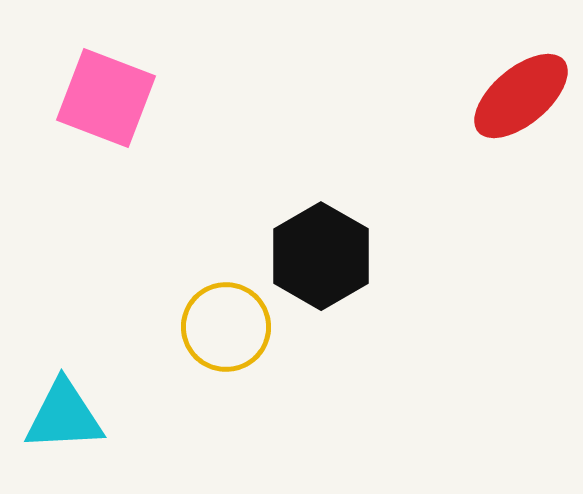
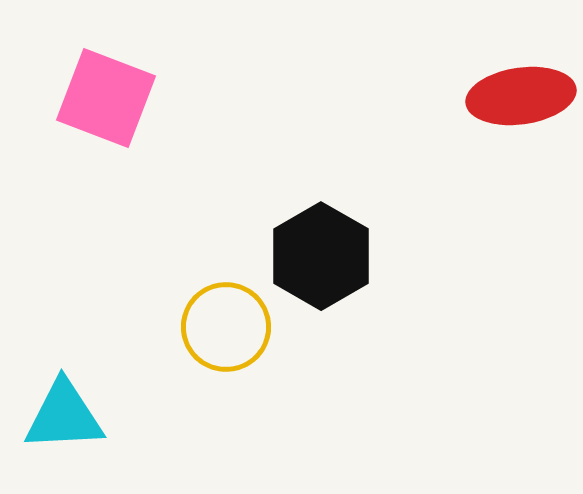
red ellipse: rotated 32 degrees clockwise
